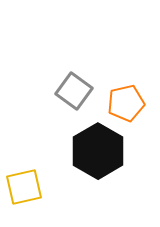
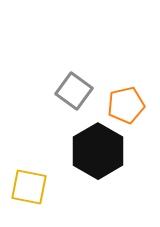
orange pentagon: moved 2 px down
yellow square: moved 5 px right; rotated 24 degrees clockwise
